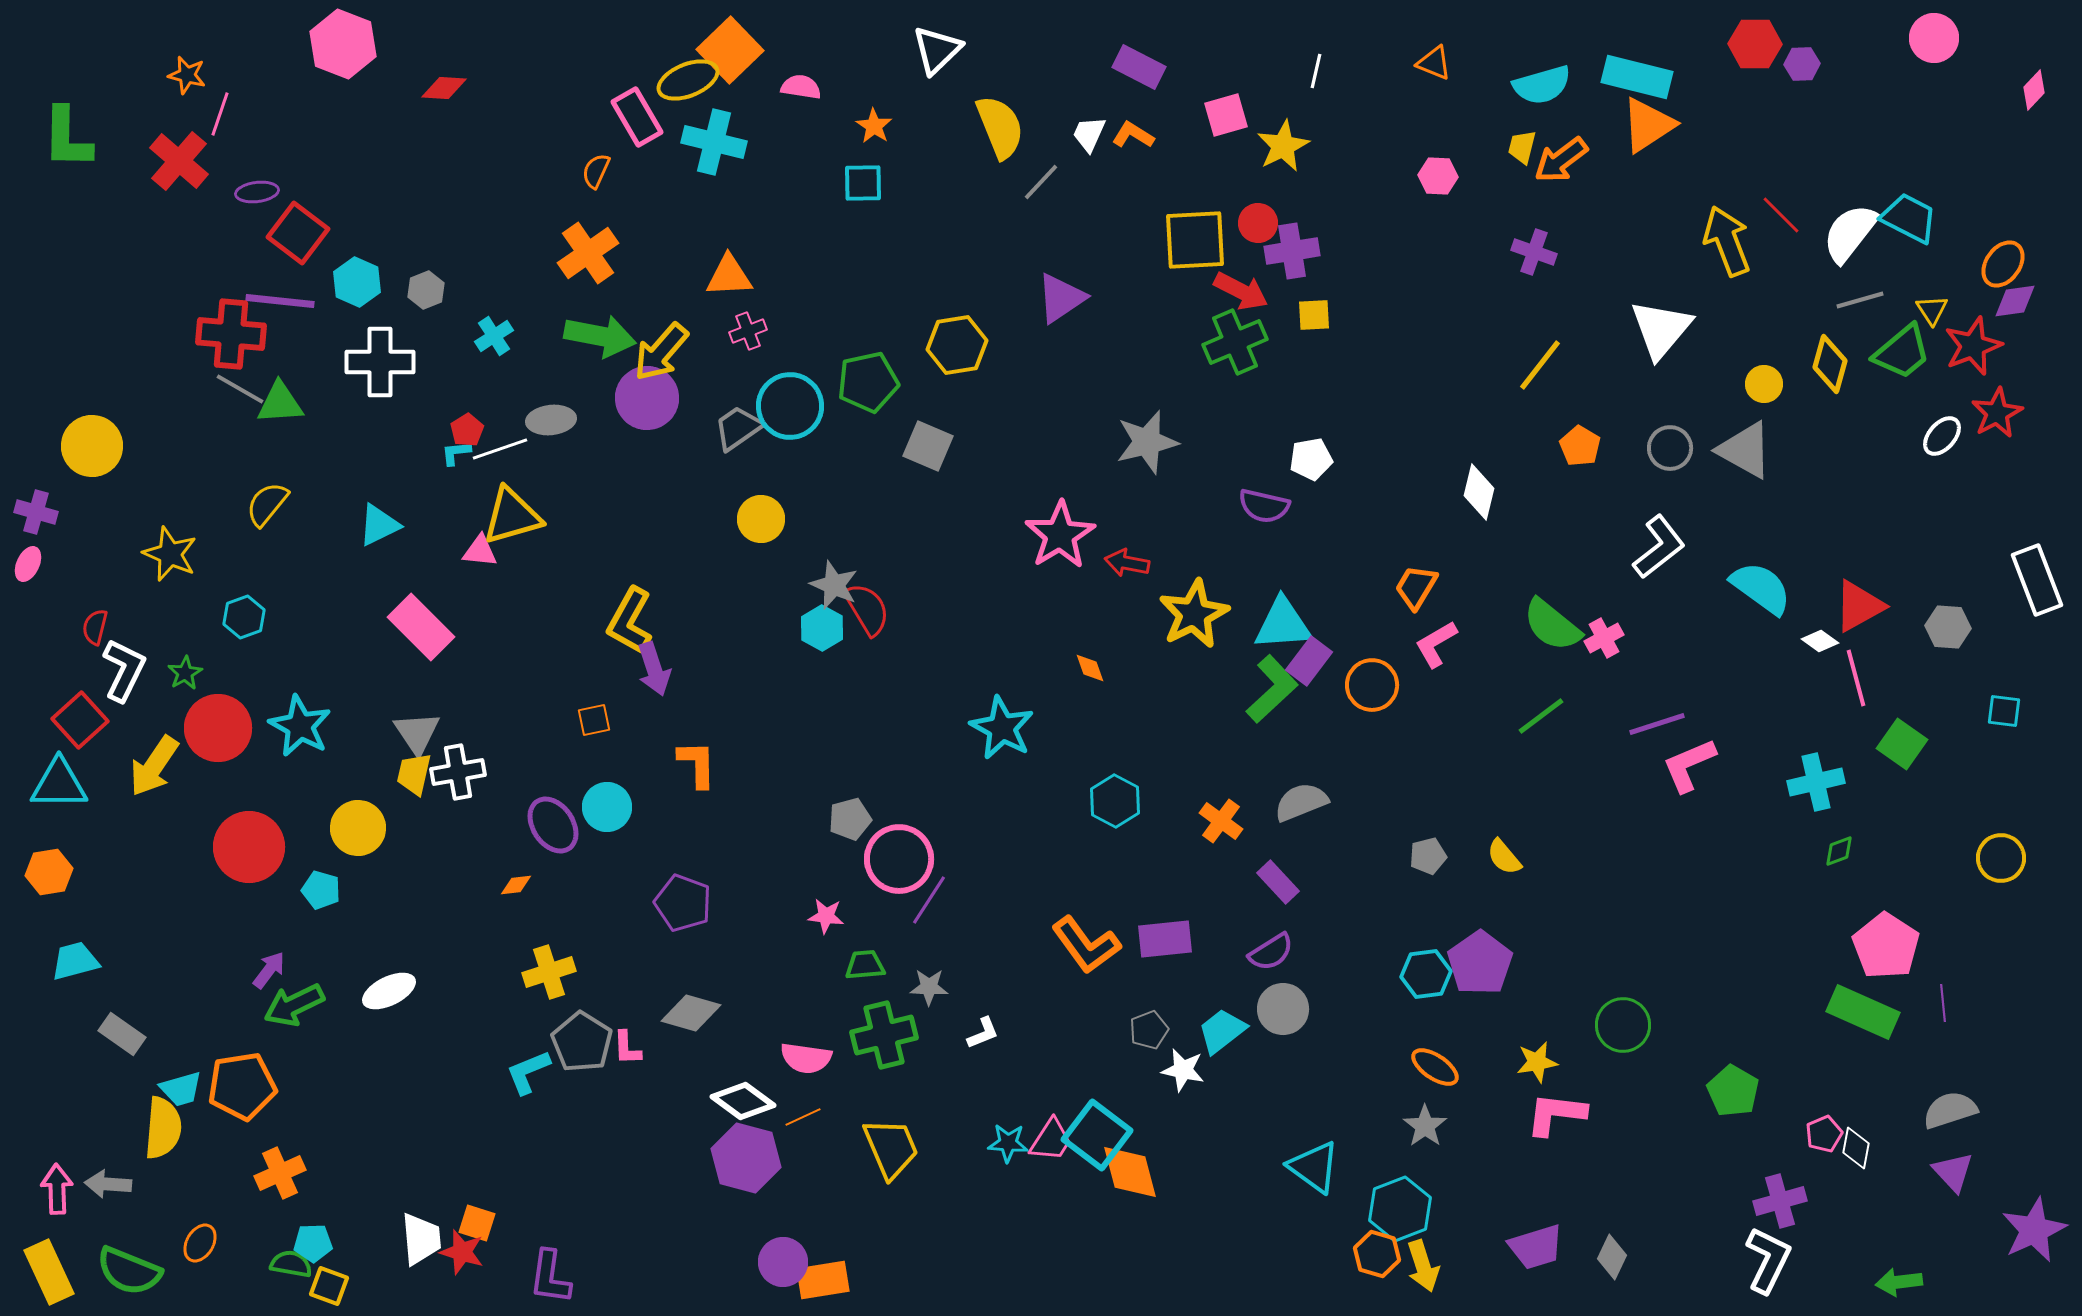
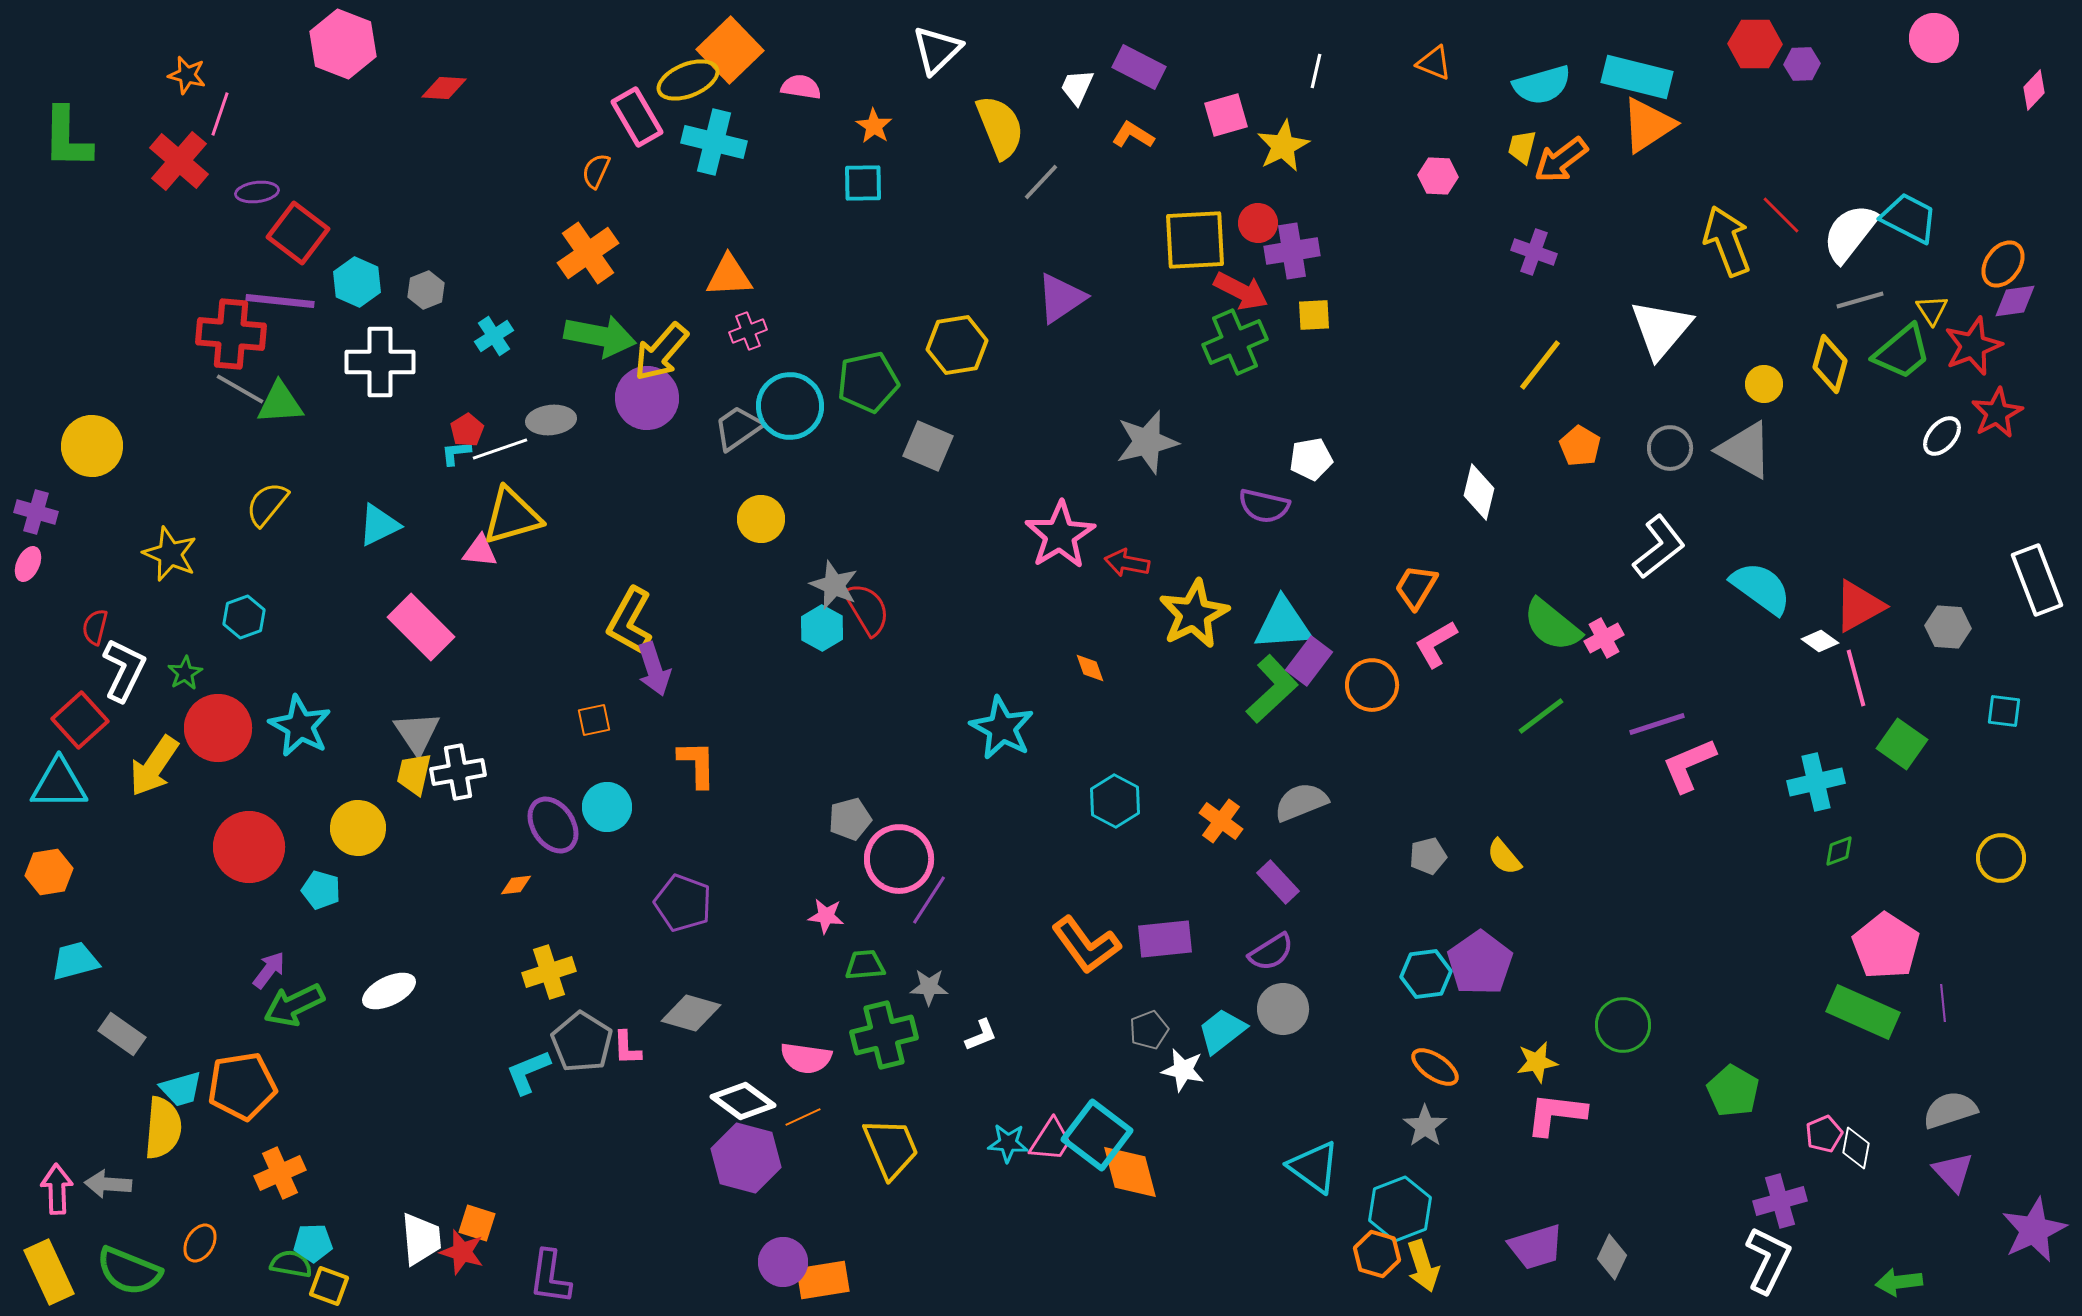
white trapezoid at (1089, 134): moved 12 px left, 47 px up
white L-shape at (983, 1033): moved 2 px left, 2 px down
